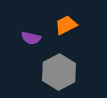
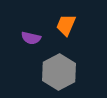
orange trapezoid: rotated 40 degrees counterclockwise
